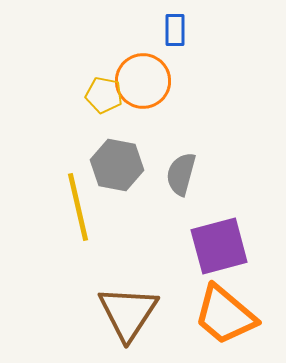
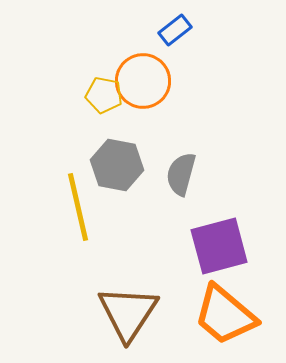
blue rectangle: rotated 52 degrees clockwise
